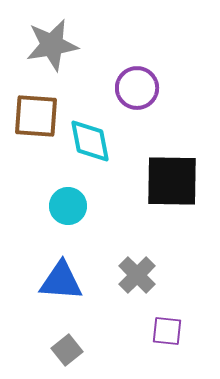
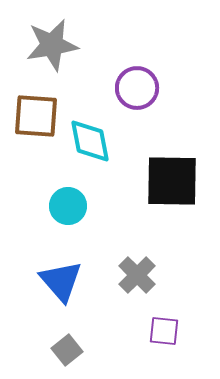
blue triangle: rotated 45 degrees clockwise
purple square: moved 3 px left
